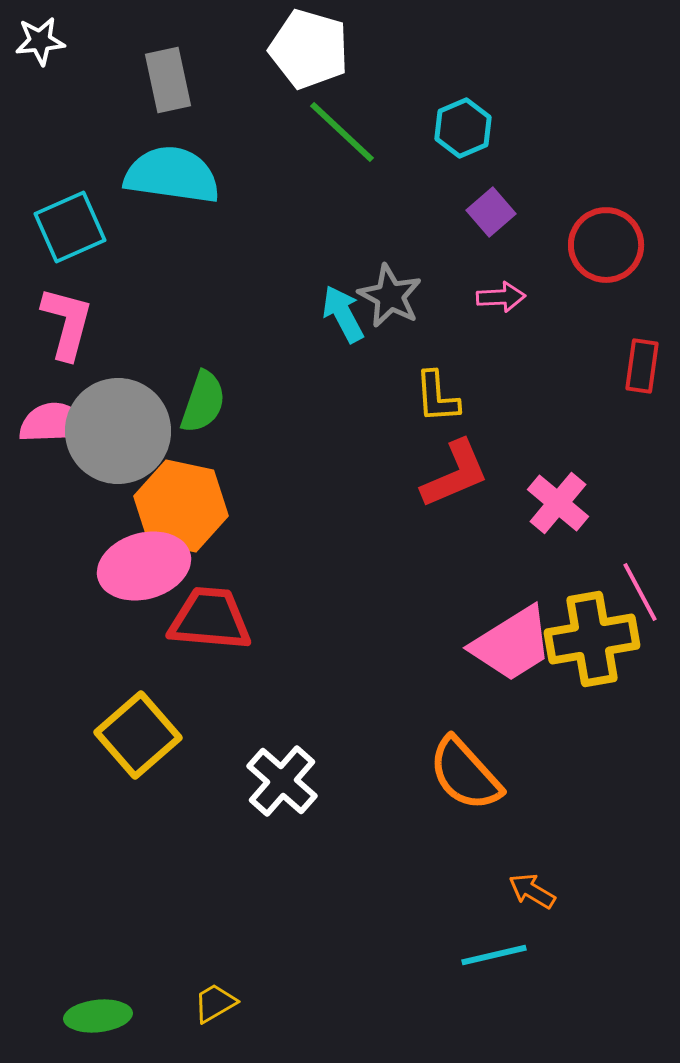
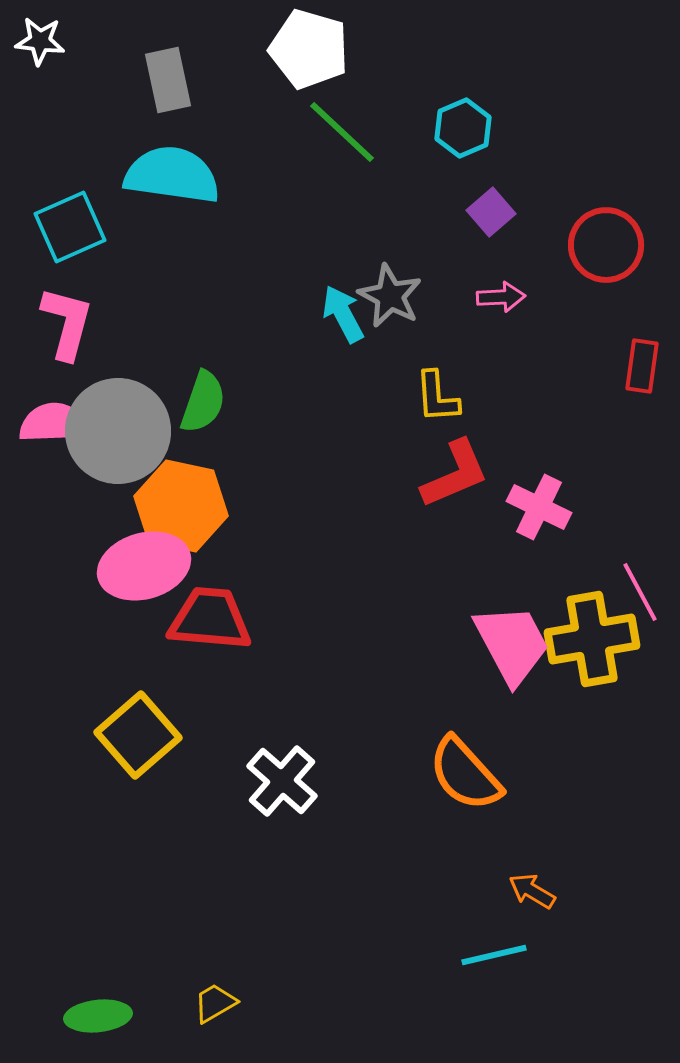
white star: rotated 12 degrees clockwise
pink cross: moved 19 px left, 4 px down; rotated 14 degrees counterclockwise
pink trapezoid: rotated 86 degrees counterclockwise
